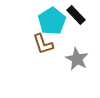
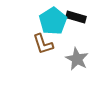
black rectangle: moved 2 px down; rotated 30 degrees counterclockwise
cyan pentagon: moved 1 px right
